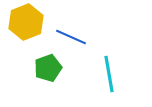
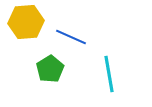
yellow hexagon: rotated 16 degrees clockwise
green pentagon: moved 2 px right, 1 px down; rotated 12 degrees counterclockwise
